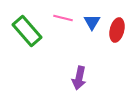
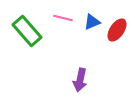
blue triangle: rotated 36 degrees clockwise
red ellipse: rotated 20 degrees clockwise
purple arrow: moved 1 px right, 2 px down
